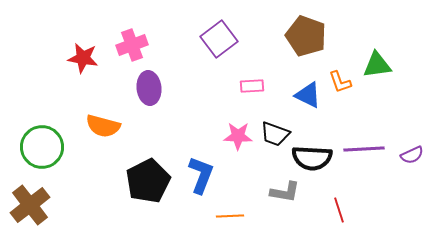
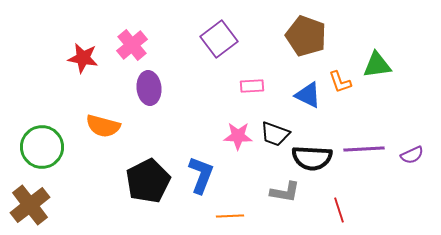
pink cross: rotated 20 degrees counterclockwise
